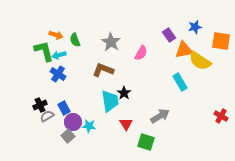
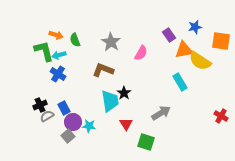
gray arrow: moved 1 px right, 3 px up
